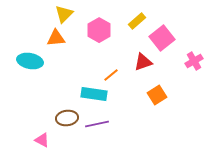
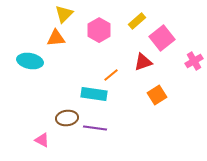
purple line: moved 2 px left, 4 px down; rotated 20 degrees clockwise
